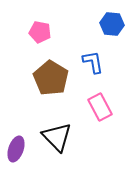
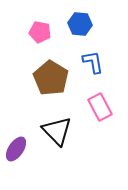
blue hexagon: moved 32 px left
black triangle: moved 6 px up
purple ellipse: rotated 15 degrees clockwise
